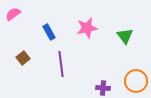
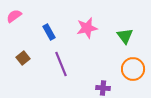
pink semicircle: moved 1 px right, 2 px down
purple line: rotated 15 degrees counterclockwise
orange circle: moved 3 px left, 12 px up
